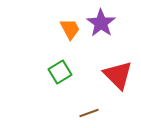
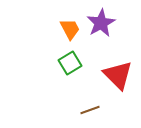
purple star: rotated 8 degrees clockwise
green square: moved 10 px right, 9 px up
brown line: moved 1 px right, 3 px up
